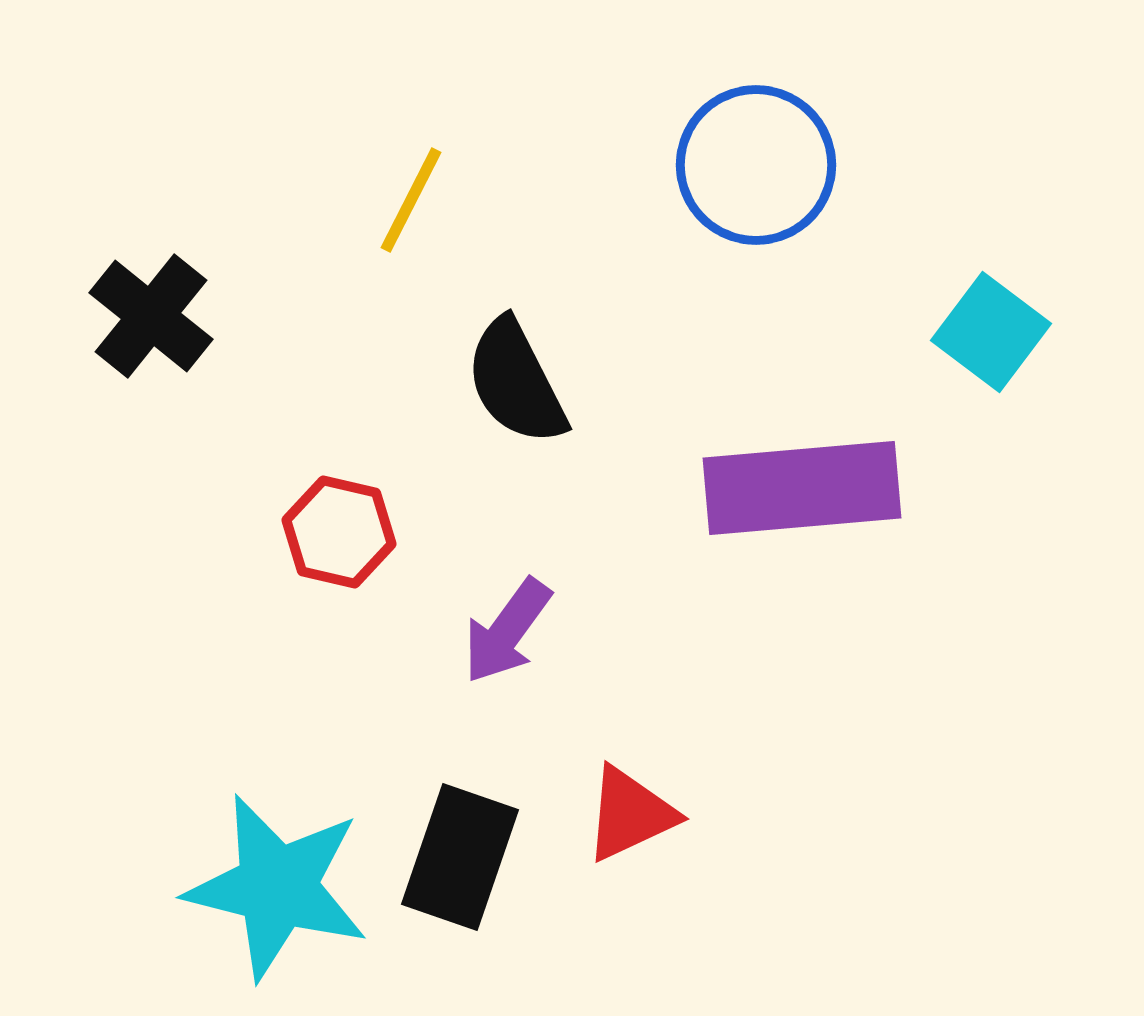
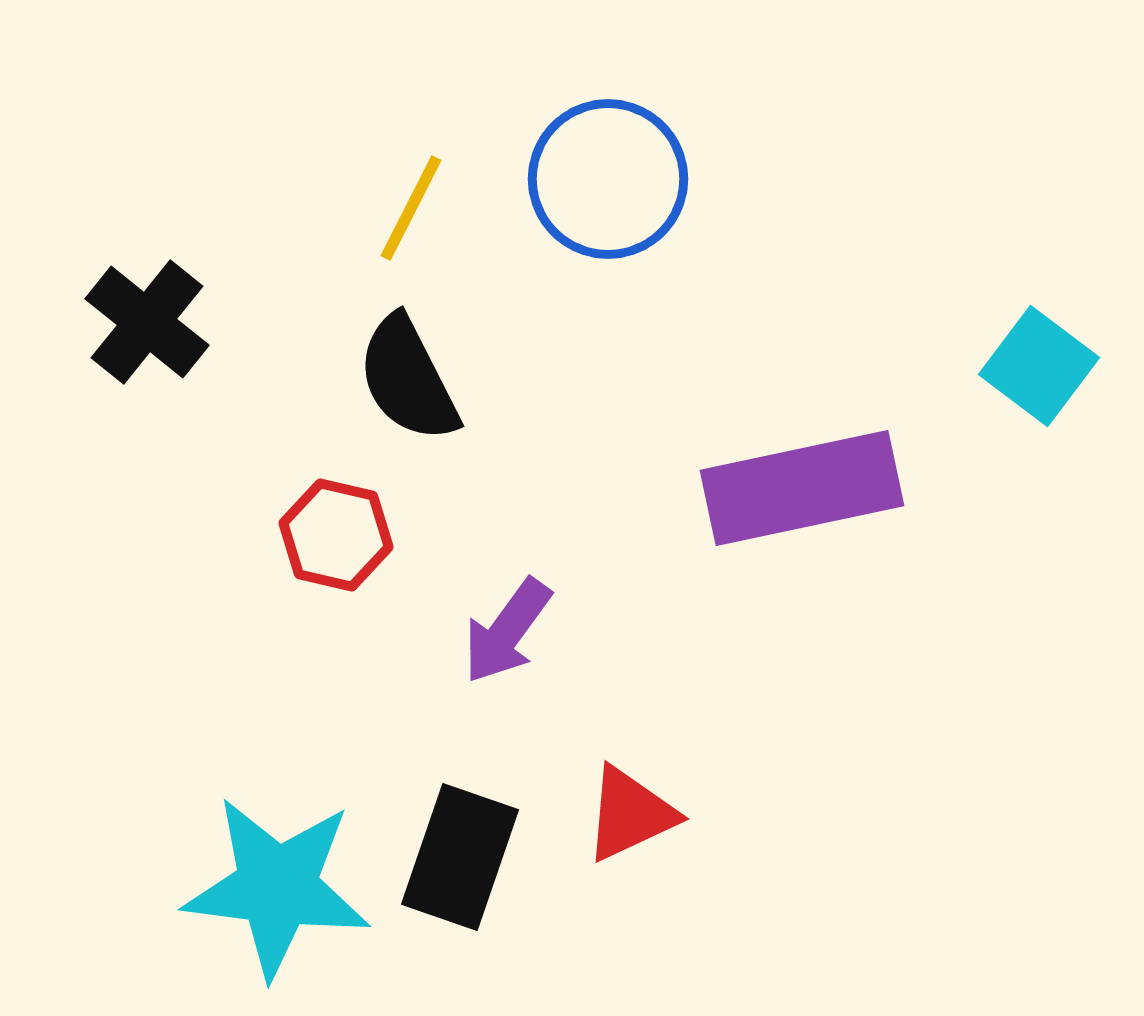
blue circle: moved 148 px left, 14 px down
yellow line: moved 8 px down
black cross: moved 4 px left, 6 px down
cyan square: moved 48 px right, 34 px down
black semicircle: moved 108 px left, 3 px up
purple rectangle: rotated 7 degrees counterclockwise
red hexagon: moved 3 px left, 3 px down
cyan star: rotated 7 degrees counterclockwise
